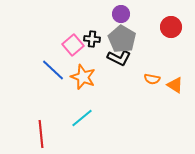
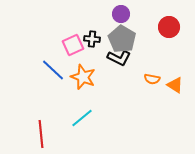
red circle: moved 2 px left
pink square: rotated 15 degrees clockwise
